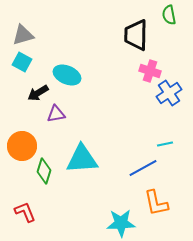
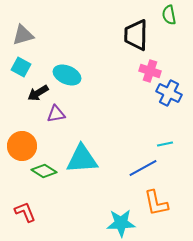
cyan square: moved 1 px left, 5 px down
blue cross: rotated 30 degrees counterclockwise
green diamond: rotated 75 degrees counterclockwise
